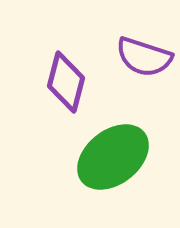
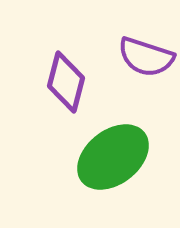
purple semicircle: moved 2 px right
